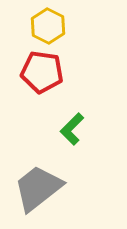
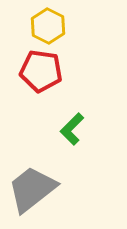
red pentagon: moved 1 px left, 1 px up
gray trapezoid: moved 6 px left, 1 px down
